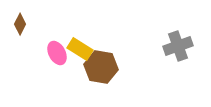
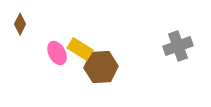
brown hexagon: rotated 12 degrees counterclockwise
